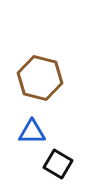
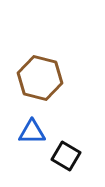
black square: moved 8 px right, 8 px up
